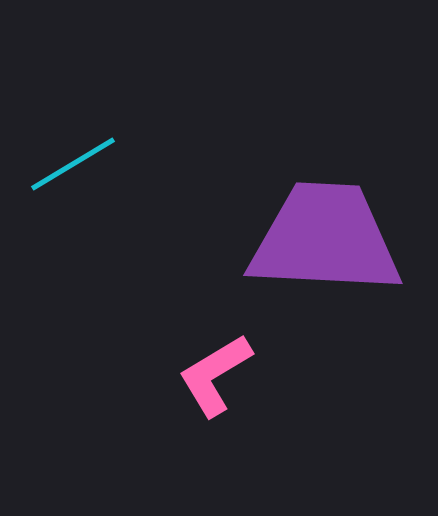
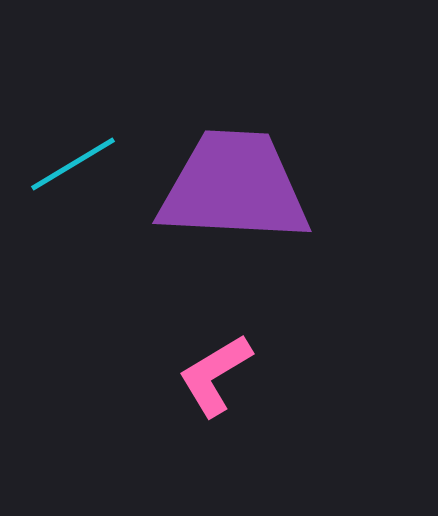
purple trapezoid: moved 91 px left, 52 px up
